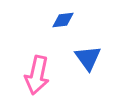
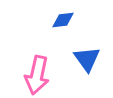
blue triangle: moved 1 px left, 1 px down
